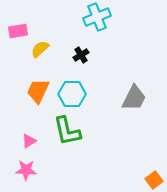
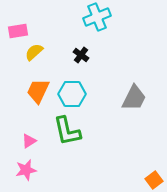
yellow semicircle: moved 6 px left, 3 px down
black cross: rotated 21 degrees counterclockwise
pink star: rotated 15 degrees counterclockwise
